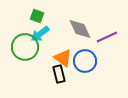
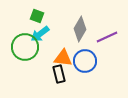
gray diamond: rotated 55 degrees clockwise
orange triangle: rotated 30 degrees counterclockwise
